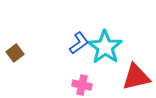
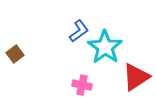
blue L-shape: moved 12 px up
brown square: moved 1 px down
red triangle: rotated 20 degrees counterclockwise
